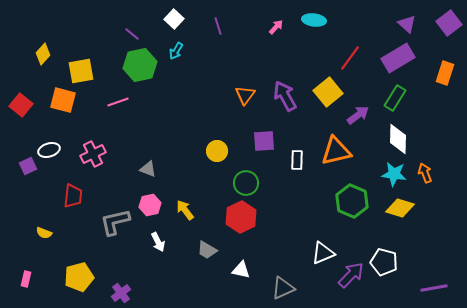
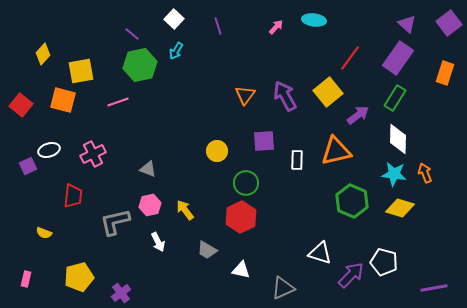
purple rectangle at (398, 58): rotated 24 degrees counterclockwise
white triangle at (323, 253): moved 3 px left; rotated 40 degrees clockwise
